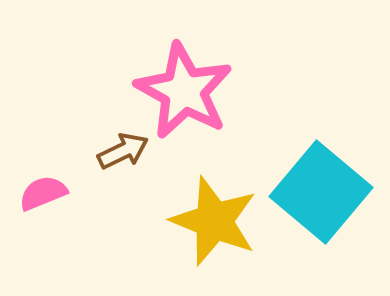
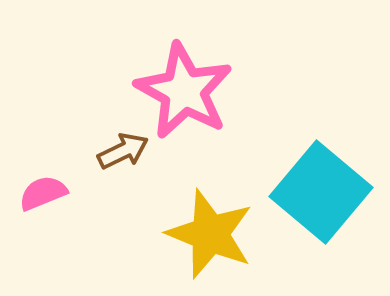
yellow star: moved 4 px left, 13 px down
